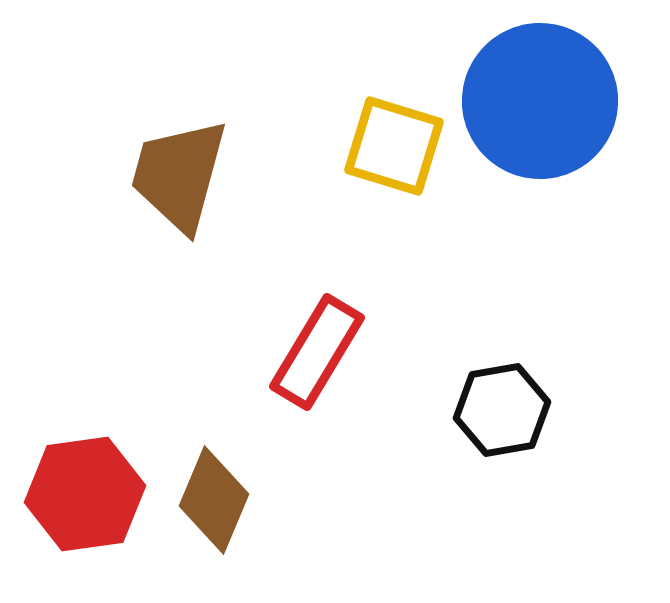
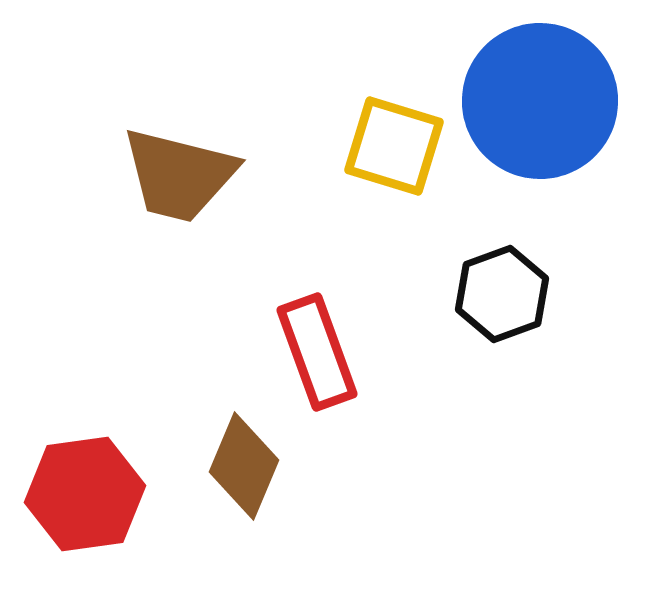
brown trapezoid: rotated 91 degrees counterclockwise
red rectangle: rotated 51 degrees counterclockwise
black hexagon: moved 116 px up; rotated 10 degrees counterclockwise
brown diamond: moved 30 px right, 34 px up
